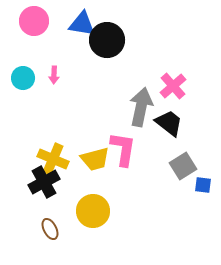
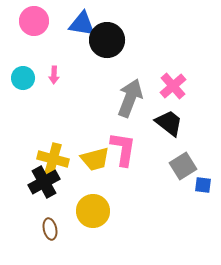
gray arrow: moved 11 px left, 9 px up; rotated 9 degrees clockwise
yellow cross: rotated 8 degrees counterclockwise
brown ellipse: rotated 15 degrees clockwise
